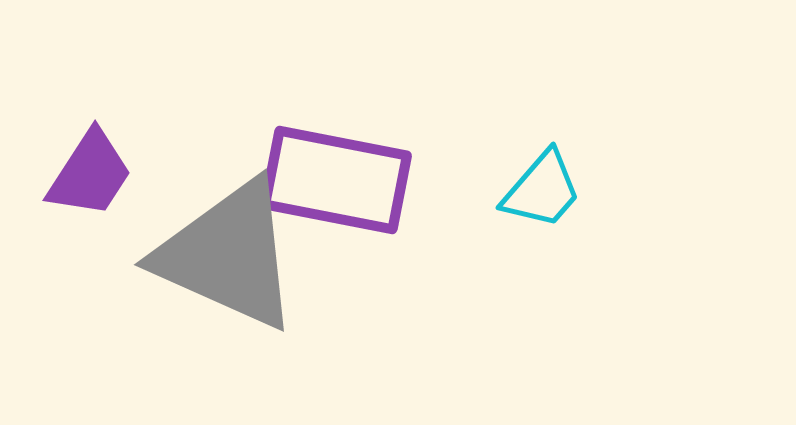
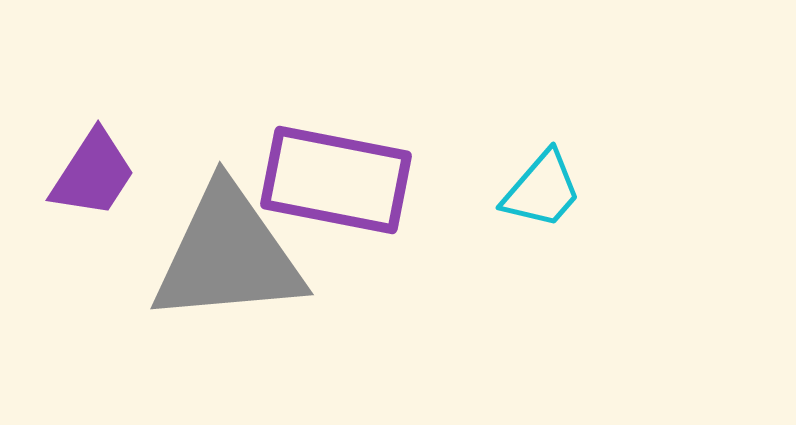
purple trapezoid: moved 3 px right
gray triangle: rotated 29 degrees counterclockwise
